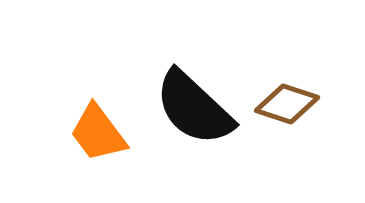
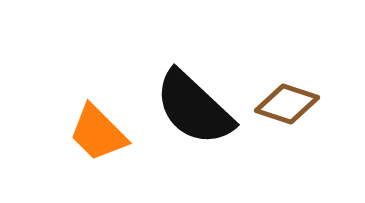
orange trapezoid: rotated 8 degrees counterclockwise
